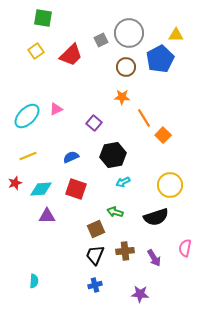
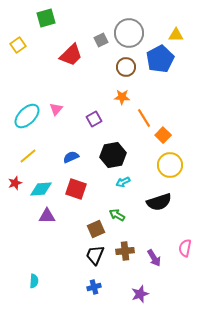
green square: moved 3 px right; rotated 24 degrees counterclockwise
yellow square: moved 18 px left, 6 px up
pink triangle: rotated 24 degrees counterclockwise
purple square: moved 4 px up; rotated 21 degrees clockwise
yellow line: rotated 18 degrees counterclockwise
yellow circle: moved 20 px up
green arrow: moved 2 px right, 3 px down; rotated 14 degrees clockwise
black semicircle: moved 3 px right, 15 px up
blue cross: moved 1 px left, 2 px down
purple star: rotated 24 degrees counterclockwise
